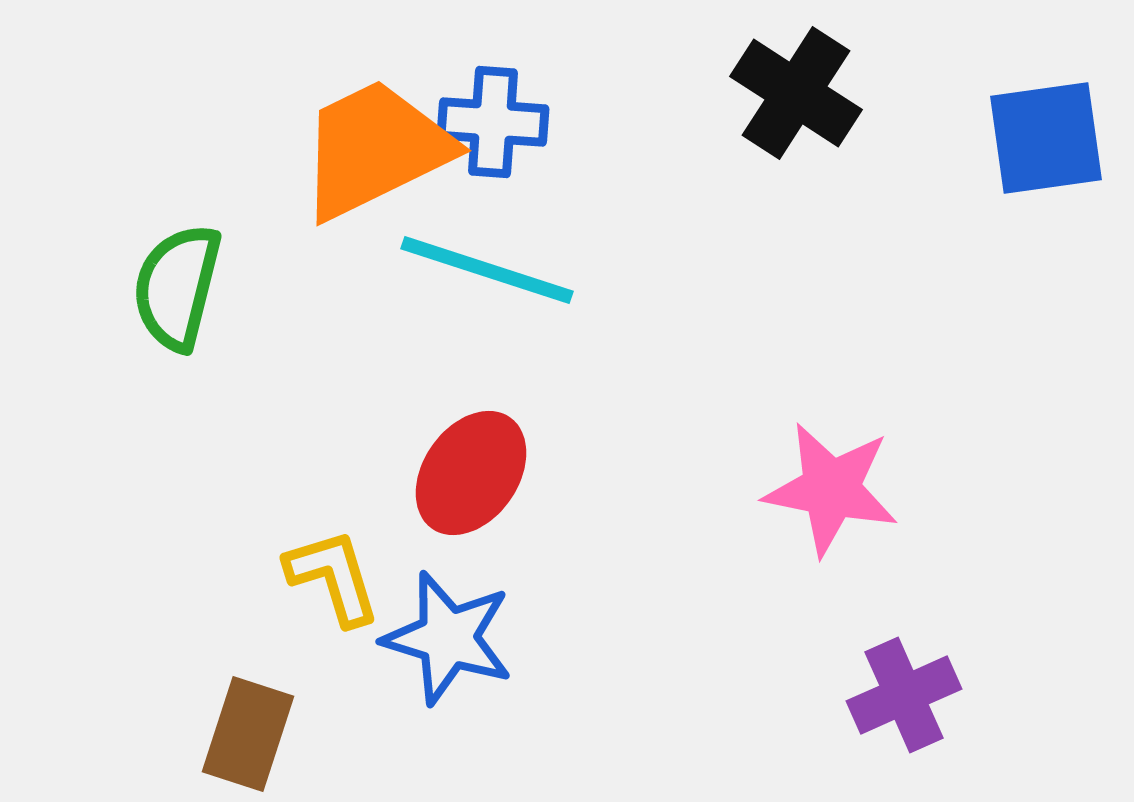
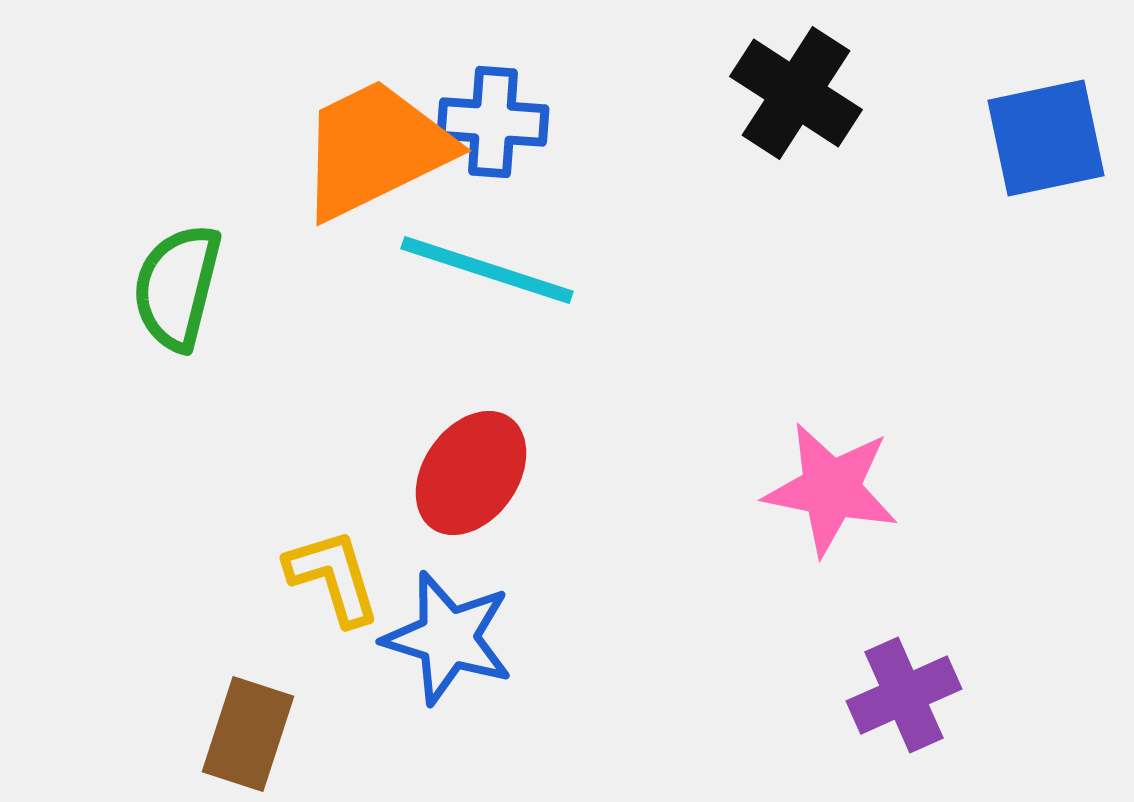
blue square: rotated 4 degrees counterclockwise
